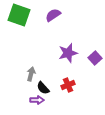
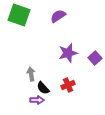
purple semicircle: moved 5 px right, 1 px down
gray arrow: rotated 24 degrees counterclockwise
